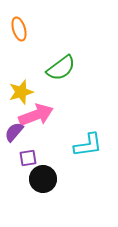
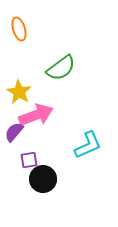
yellow star: moved 2 px left; rotated 25 degrees counterclockwise
cyan L-shape: rotated 16 degrees counterclockwise
purple square: moved 1 px right, 2 px down
